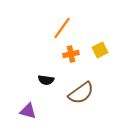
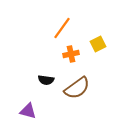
yellow square: moved 2 px left, 6 px up
brown semicircle: moved 4 px left, 5 px up
